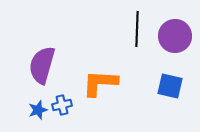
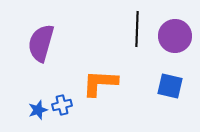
purple semicircle: moved 1 px left, 22 px up
